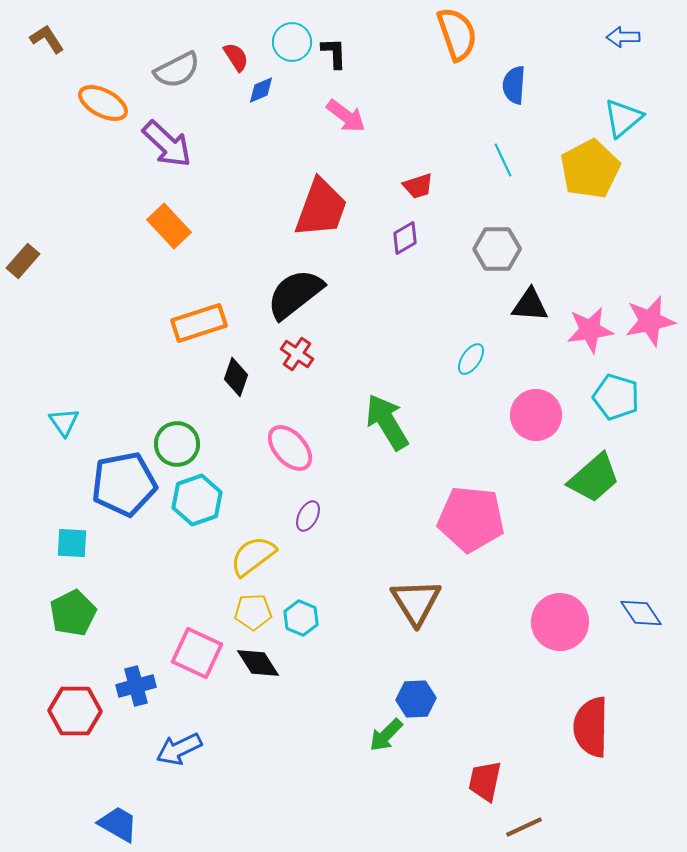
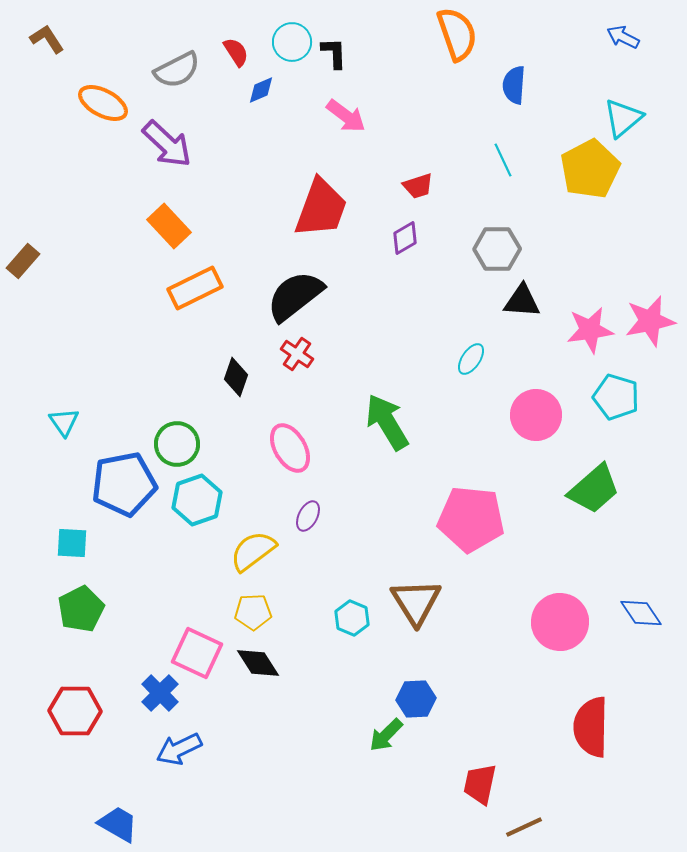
blue arrow at (623, 37): rotated 28 degrees clockwise
red semicircle at (236, 57): moved 5 px up
black semicircle at (295, 294): moved 2 px down
black triangle at (530, 305): moved 8 px left, 4 px up
orange rectangle at (199, 323): moved 4 px left, 35 px up; rotated 8 degrees counterclockwise
pink ellipse at (290, 448): rotated 12 degrees clockwise
green trapezoid at (594, 478): moved 11 px down
yellow semicircle at (253, 556): moved 5 px up
green pentagon at (73, 613): moved 8 px right, 4 px up
cyan hexagon at (301, 618): moved 51 px right
blue cross at (136, 686): moved 24 px right, 7 px down; rotated 30 degrees counterclockwise
red trapezoid at (485, 781): moved 5 px left, 3 px down
